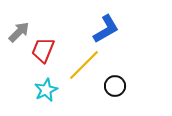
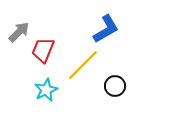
yellow line: moved 1 px left
